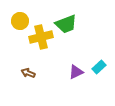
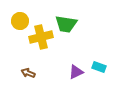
green trapezoid: rotated 30 degrees clockwise
cyan rectangle: rotated 64 degrees clockwise
